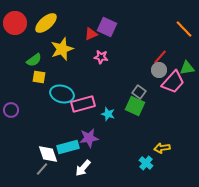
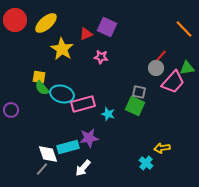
red circle: moved 3 px up
red triangle: moved 5 px left
yellow star: rotated 20 degrees counterclockwise
green semicircle: moved 8 px right, 28 px down; rotated 84 degrees clockwise
gray circle: moved 3 px left, 2 px up
gray square: rotated 24 degrees counterclockwise
